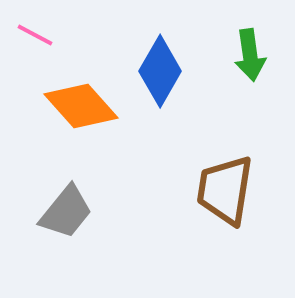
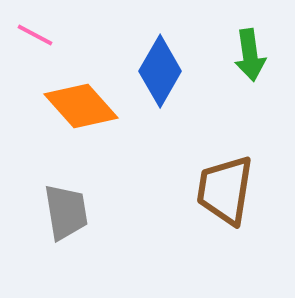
gray trapezoid: rotated 48 degrees counterclockwise
